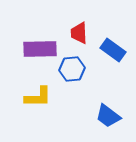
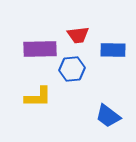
red trapezoid: moved 1 px left, 2 px down; rotated 95 degrees counterclockwise
blue rectangle: rotated 35 degrees counterclockwise
